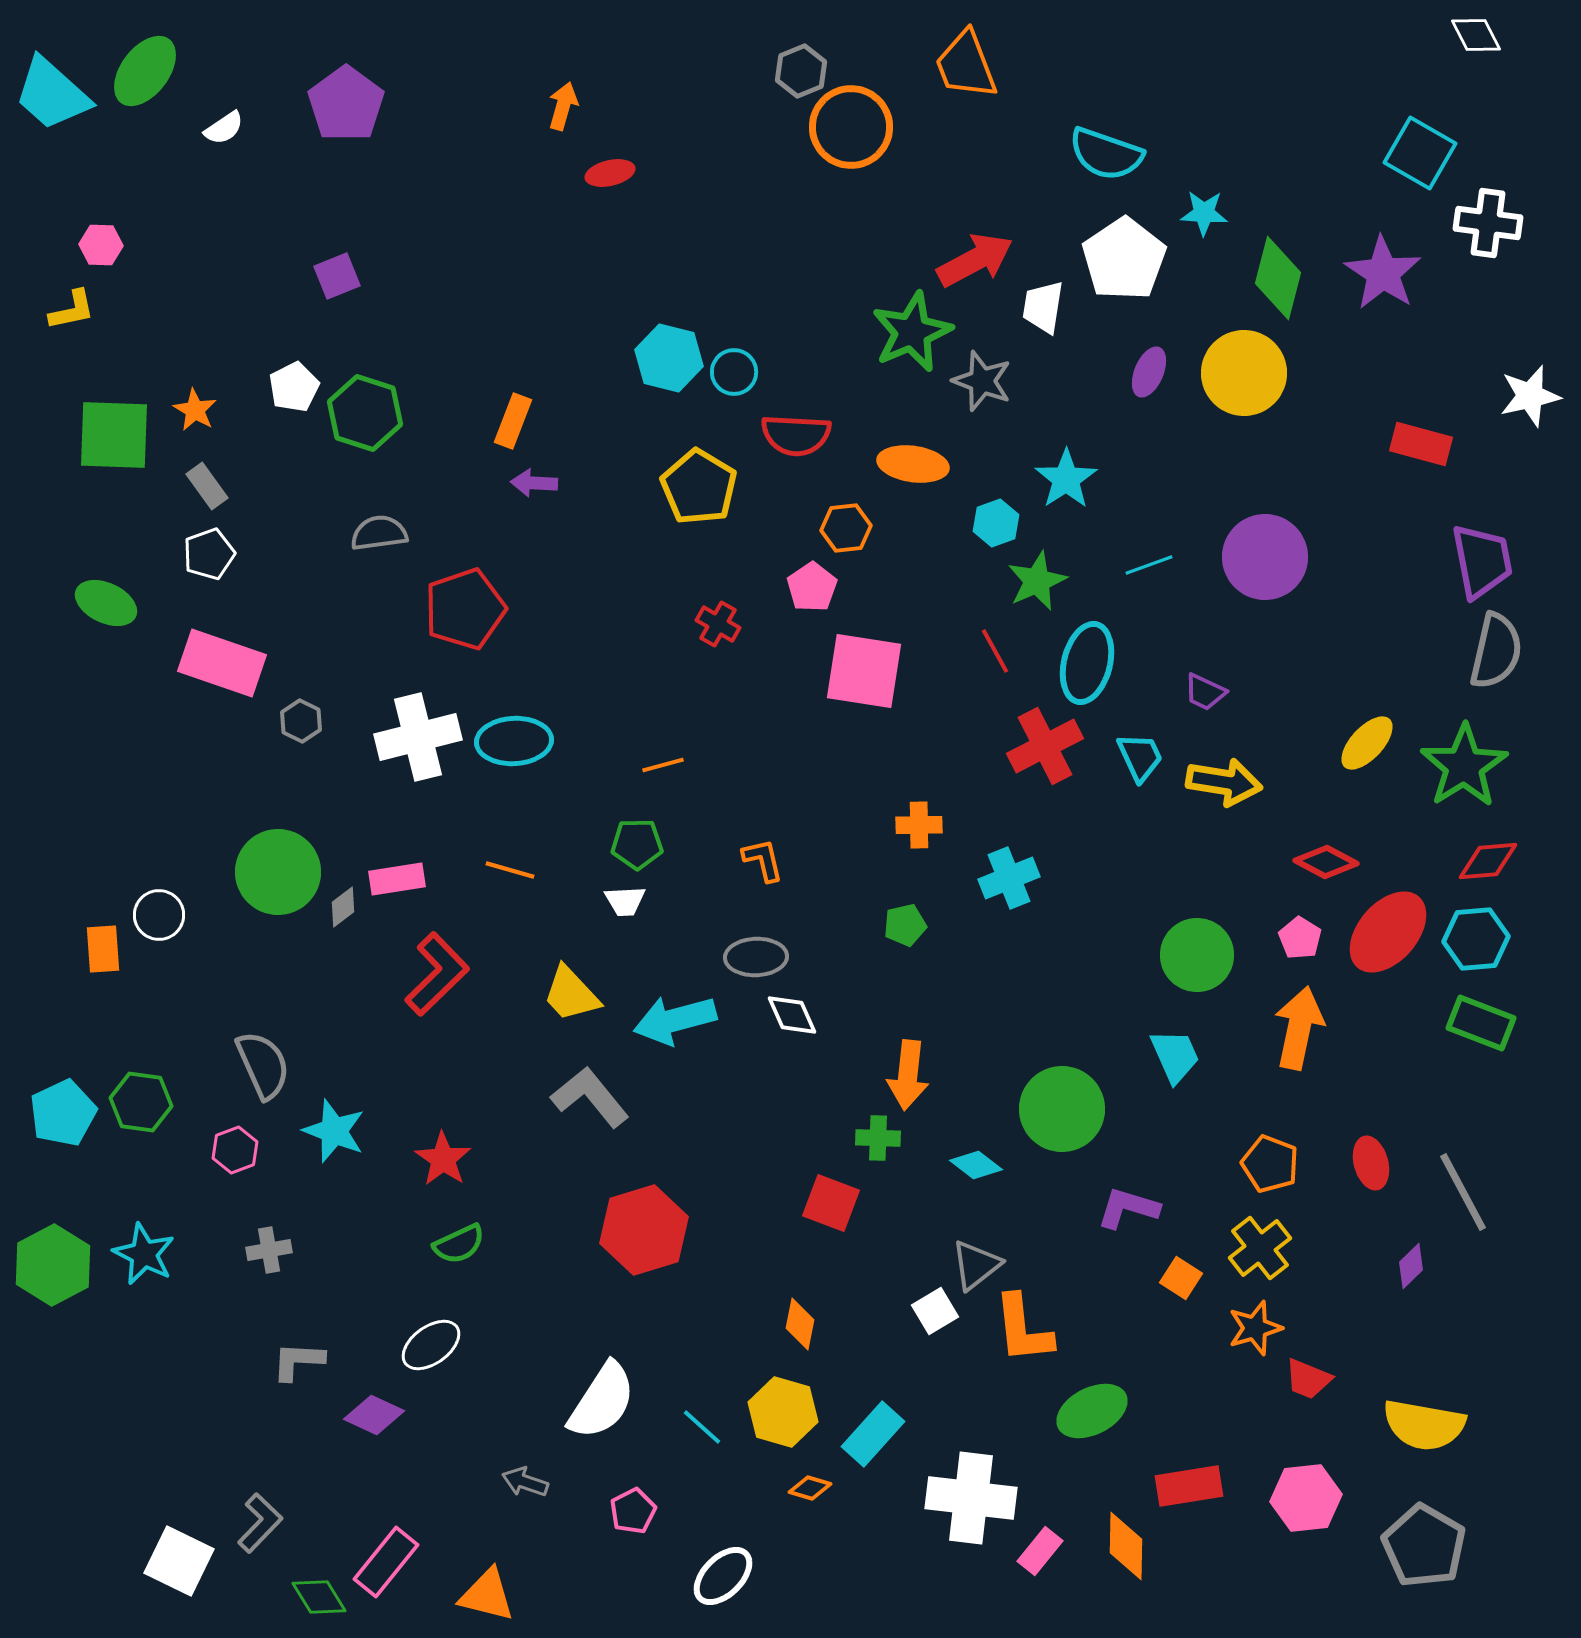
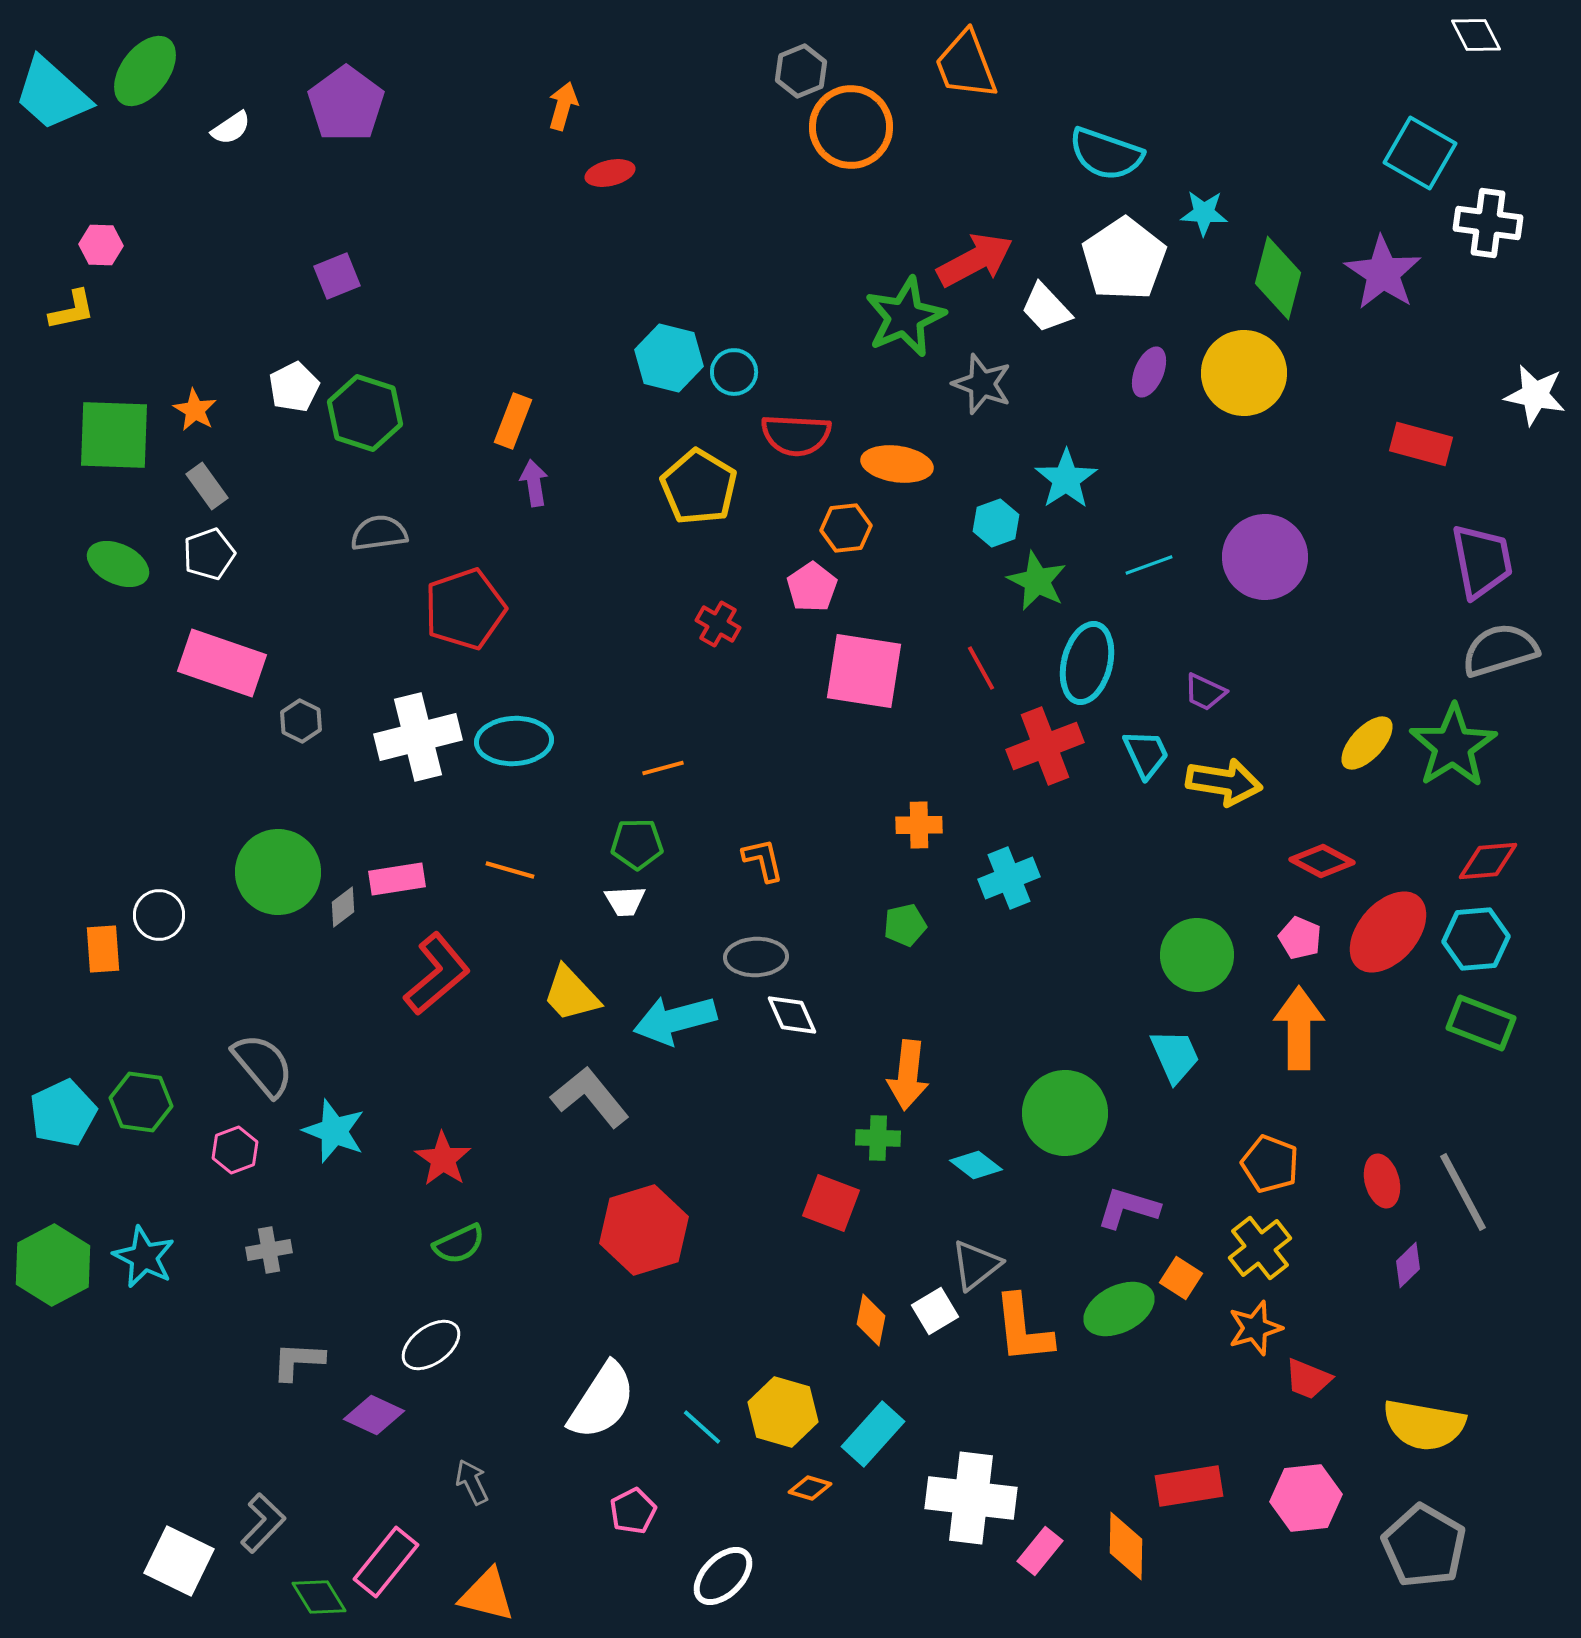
white semicircle at (224, 128): moved 7 px right
white trapezoid at (1043, 307): moved 3 px right, 1 px down; rotated 52 degrees counterclockwise
green star at (912, 332): moved 7 px left, 15 px up
gray star at (982, 381): moved 3 px down
white star at (1530, 396): moved 5 px right, 1 px up; rotated 24 degrees clockwise
orange ellipse at (913, 464): moved 16 px left
purple arrow at (534, 483): rotated 78 degrees clockwise
green star at (1037, 581): rotated 22 degrees counterclockwise
green ellipse at (106, 603): moved 12 px right, 39 px up
red line at (995, 651): moved 14 px left, 17 px down
gray semicircle at (1496, 651): moved 4 px right, 1 px up; rotated 120 degrees counterclockwise
red cross at (1045, 746): rotated 6 degrees clockwise
cyan trapezoid at (1140, 757): moved 6 px right, 3 px up
orange line at (663, 765): moved 3 px down
green star at (1464, 766): moved 11 px left, 20 px up
red diamond at (1326, 862): moved 4 px left, 1 px up
pink pentagon at (1300, 938): rotated 9 degrees counterclockwise
red L-shape at (437, 974): rotated 4 degrees clockwise
orange arrow at (1299, 1028): rotated 12 degrees counterclockwise
gray semicircle at (263, 1065): rotated 16 degrees counterclockwise
green circle at (1062, 1109): moved 3 px right, 4 px down
red ellipse at (1371, 1163): moved 11 px right, 18 px down
cyan star at (144, 1254): moved 3 px down
purple diamond at (1411, 1266): moved 3 px left, 1 px up
orange diamond at (800, 1324): moved 71 px right, 4 px up
green ellipse at (1092, 1411): moved 27 px right, 102 px up
gray arrow at (525, 1482): moved 53 px left; rotated 45 degrees clockwise
gray L-shape at (260, 1523): moved 3 px right
